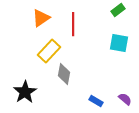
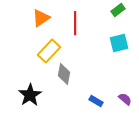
red line: moved 2 px right, 1 px up
cyan square: rotated 24 degrees counterclockwise
black star: moved 5 px right, 3 px down
